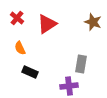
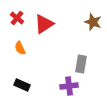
red triangle: moved 3 px left
black rectangle: moved 8 px left, 13 px down
